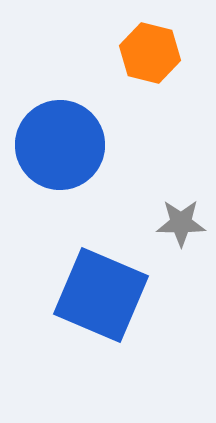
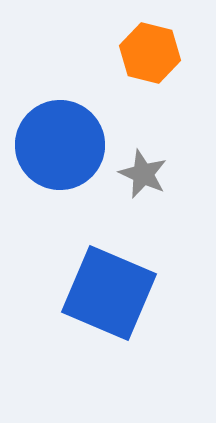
gray star: moved 38 px left, 49 px up; rotated 24 degrees clockwise
blue square: moved 8 px right, 2 px up
